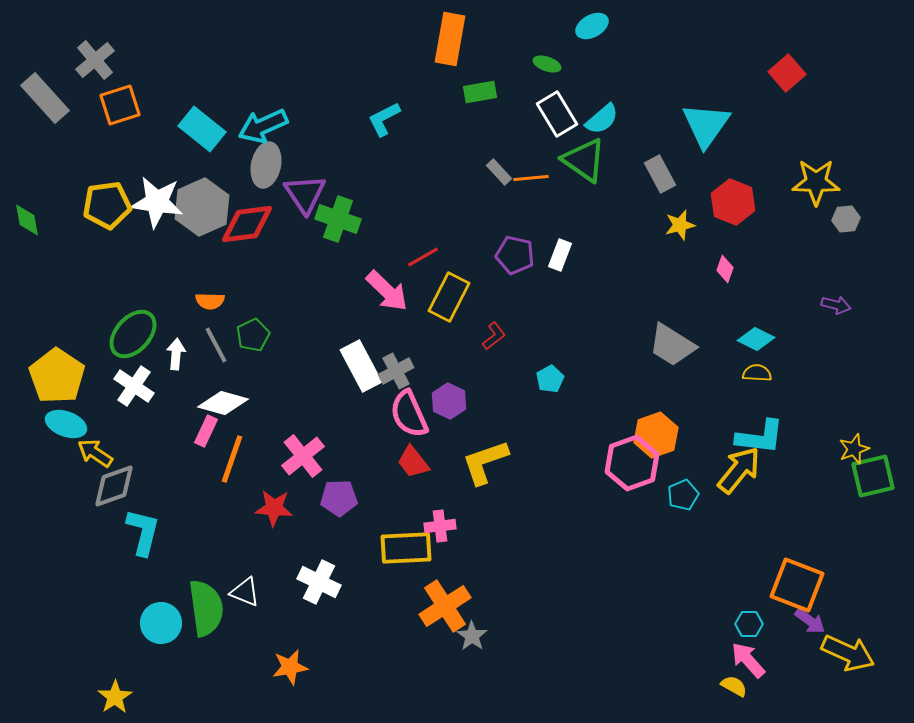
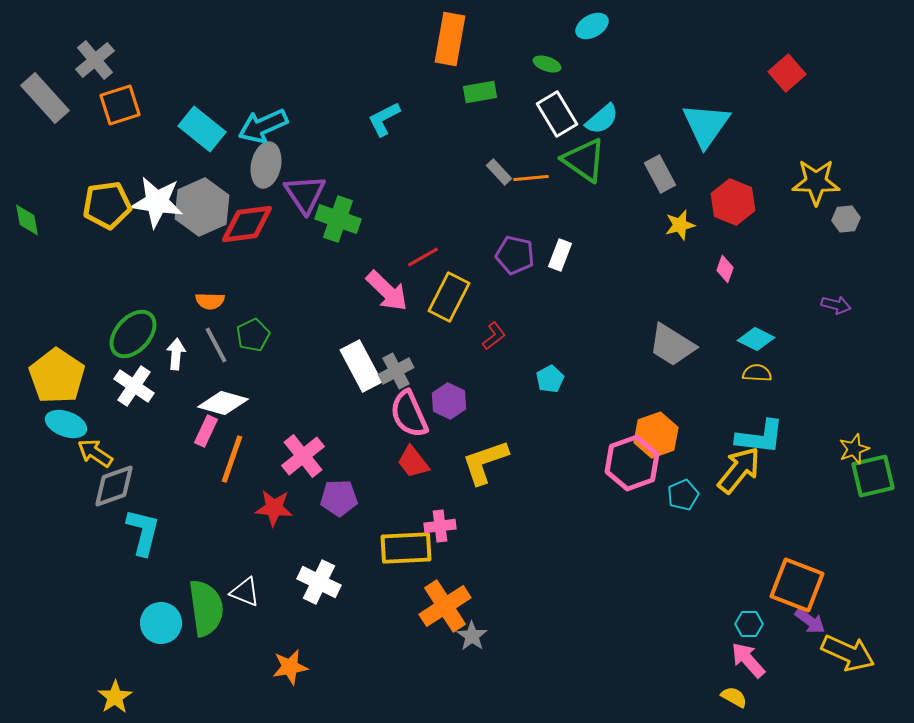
yellow semicircle at (734, 686): moved 11 px down
